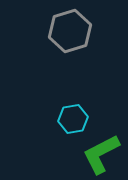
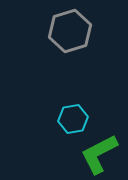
green L-shape: moved 2 px left
